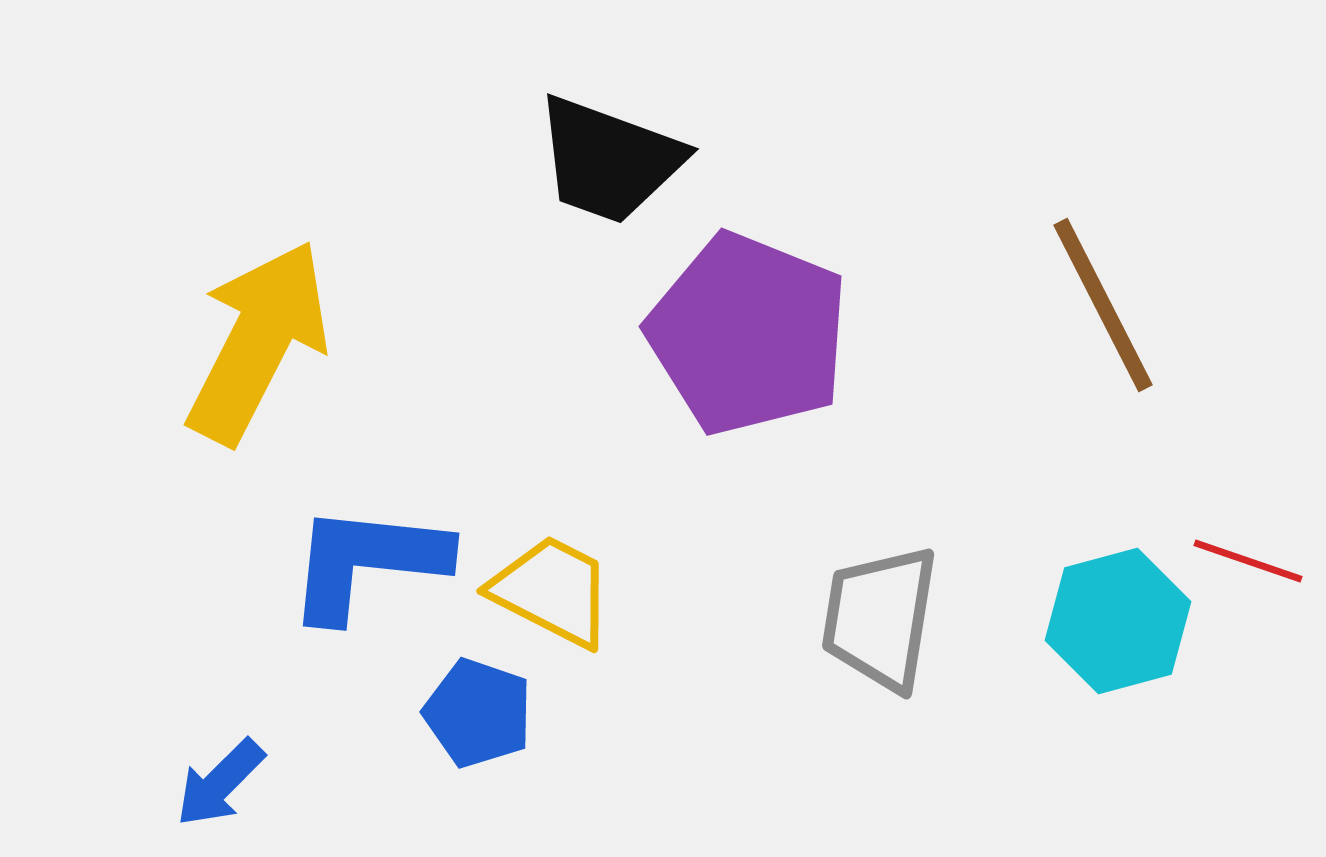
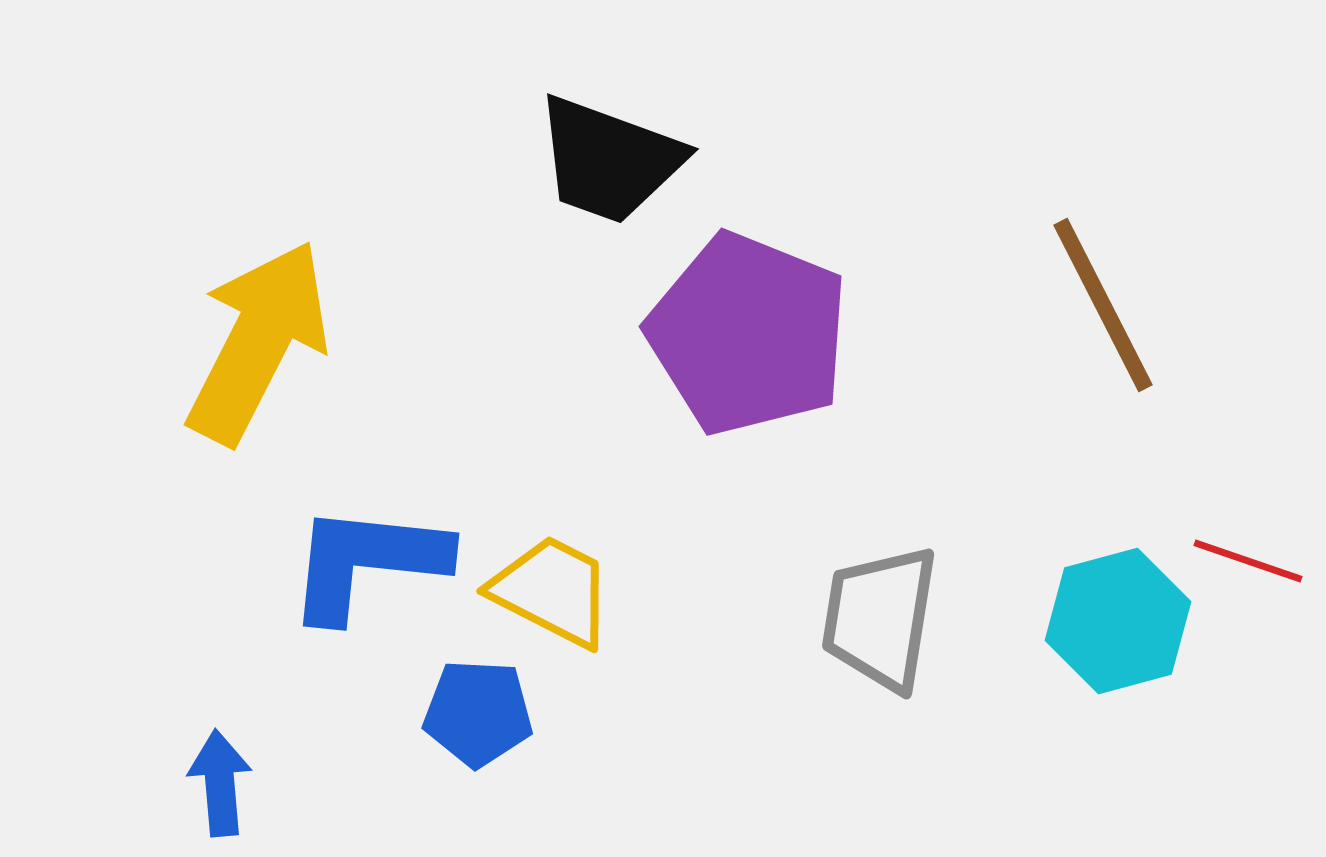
blue pentagon: rotated 16 degrees counterclockwise
blue arrow: rotated 130 degrees clockwise
